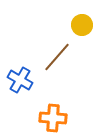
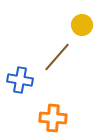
blue cross: rotated 20 degrees counterclockwise
